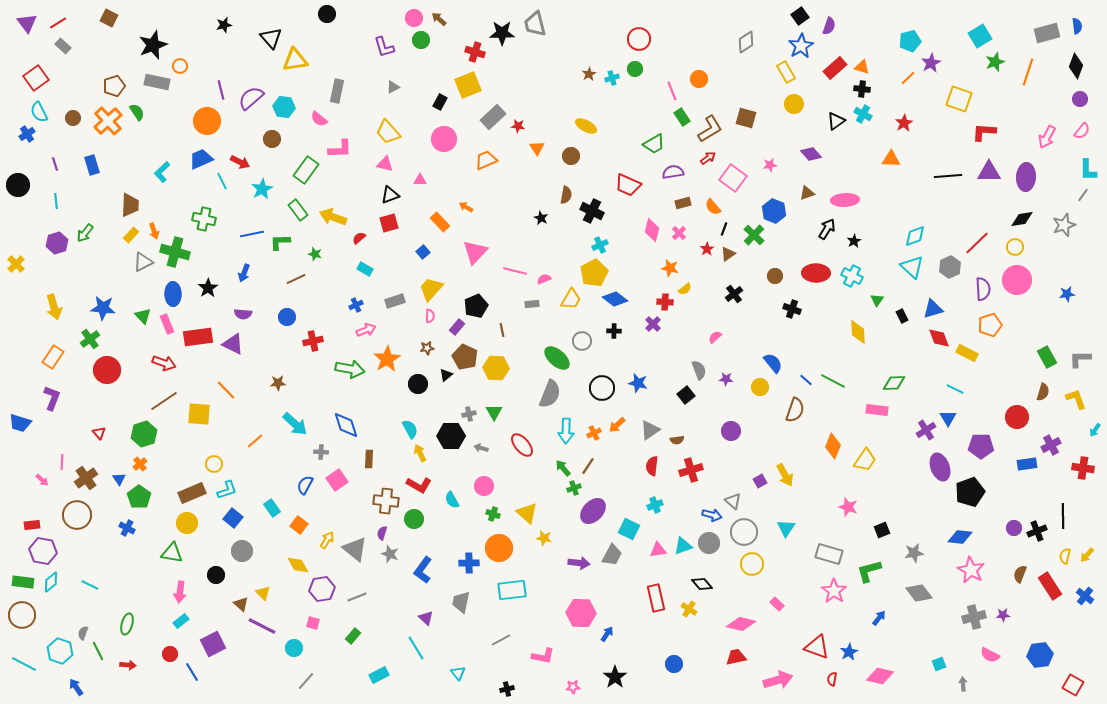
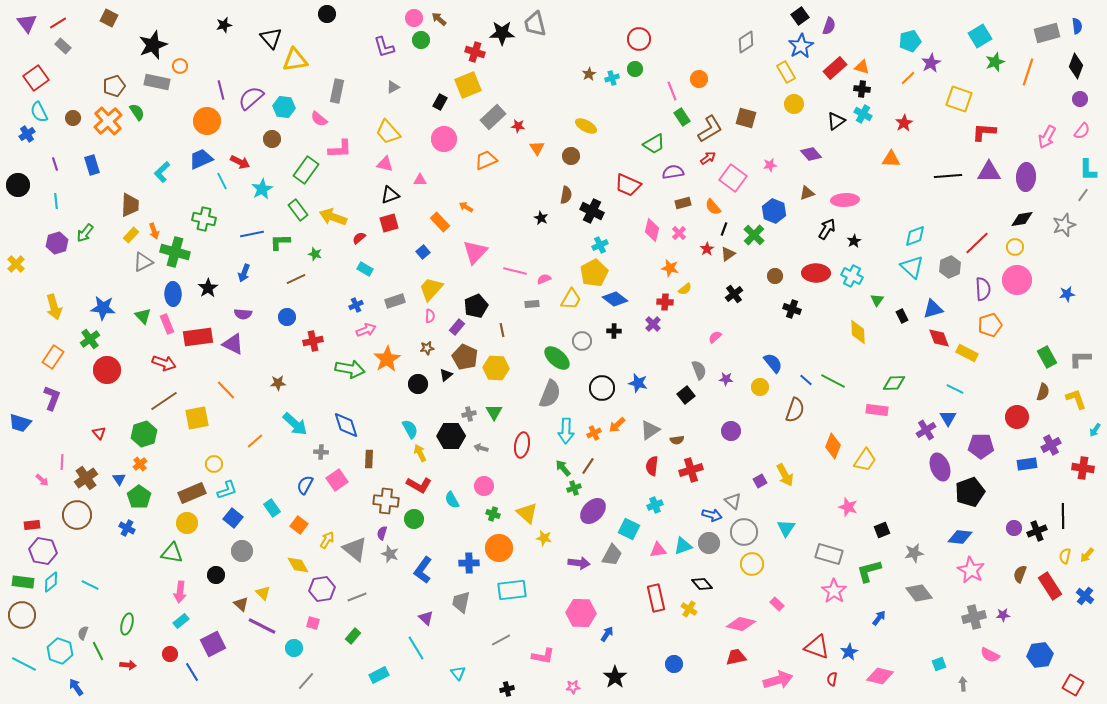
yellow square at (199, 414): moved 2 px left, 4 px down; rotated 15 degrees counterclockwise
red ellipse at (522, 445): rotated 50 degrees clockwise
